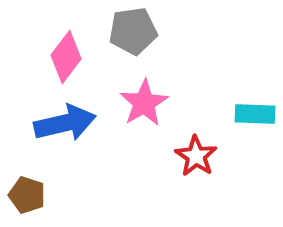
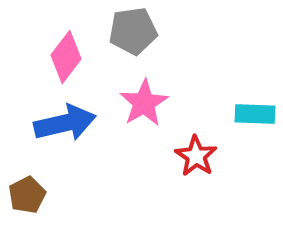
brown pentagon: rotated 27 degrees clockwise
